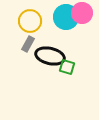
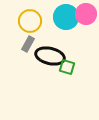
pink circle: moved 4 px right, 1 px down
